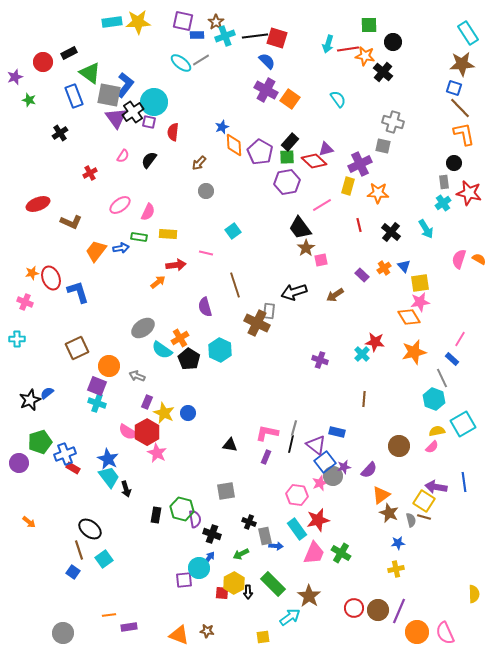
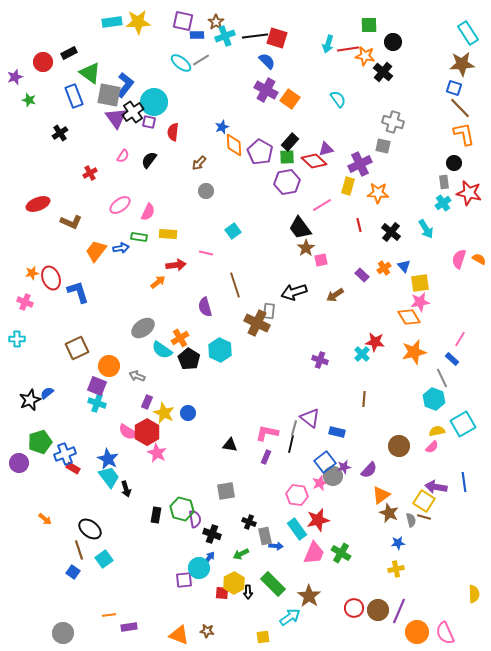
purple triangle at (316, 445): moved 6 px left, 27 px up
orange arrow at (29, 522): moved 16 px right, 3 px up
